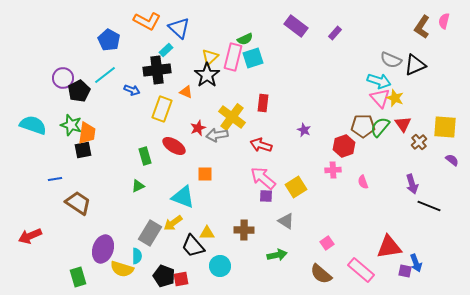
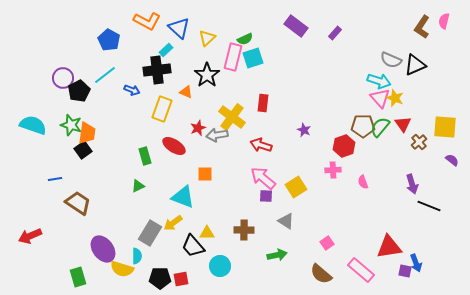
yellow triangle at (210, 57): moved 3 px left, 19 px up
black square at (83, 150): rotated 24 degrees counterclockwise
purple ellipse at (103, 249): rotated 56 degrees counterclockwise
black pentagon at (164, 276): moved 4 px left, 2 px down; rotated 20 degrees counterclockwise
